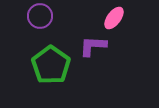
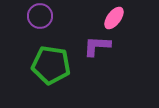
purple L-shape: moved 4 px right
green pentagon: rotated 27 degrees counterclockwise
